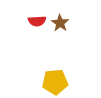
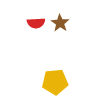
red semicircle: moved 1 px left, 2 px down
